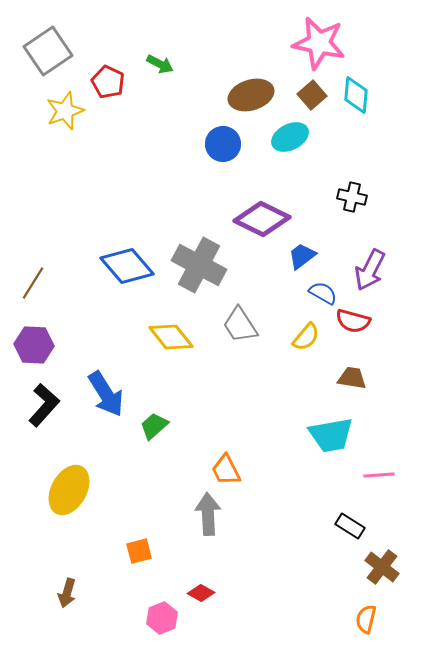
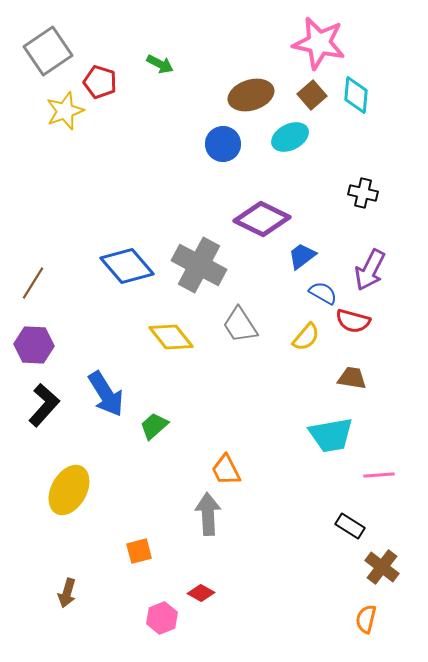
red pentagon: moved 8 px left; rotated 8 degrees counterclockwise
black cross: moved 11 px right, 4 px up
